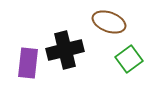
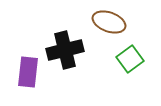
green square: moved 1 px right
purple rectangle: moved 9 px down
